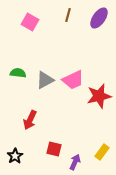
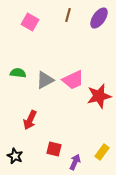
black star: rotated 14 degrees counterclockwise
